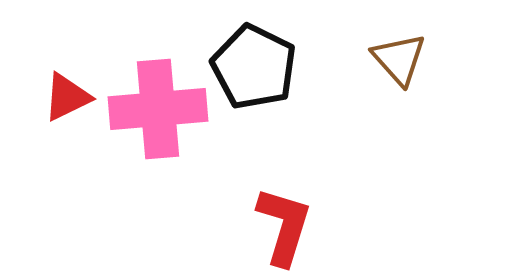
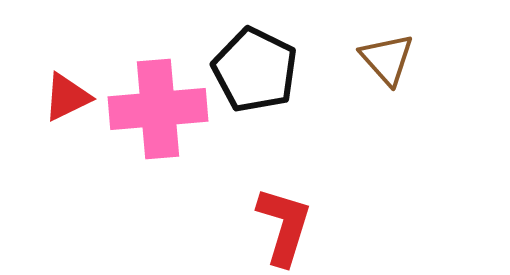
brown triangle: moved 12 px left
black pentagon: moved 1 px right, 3 px down
